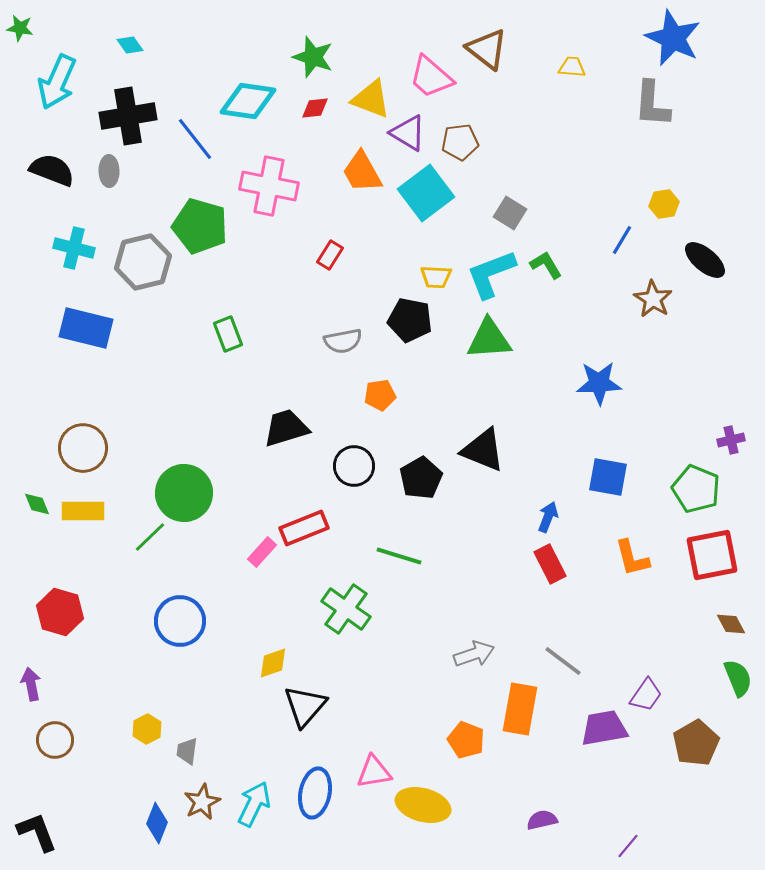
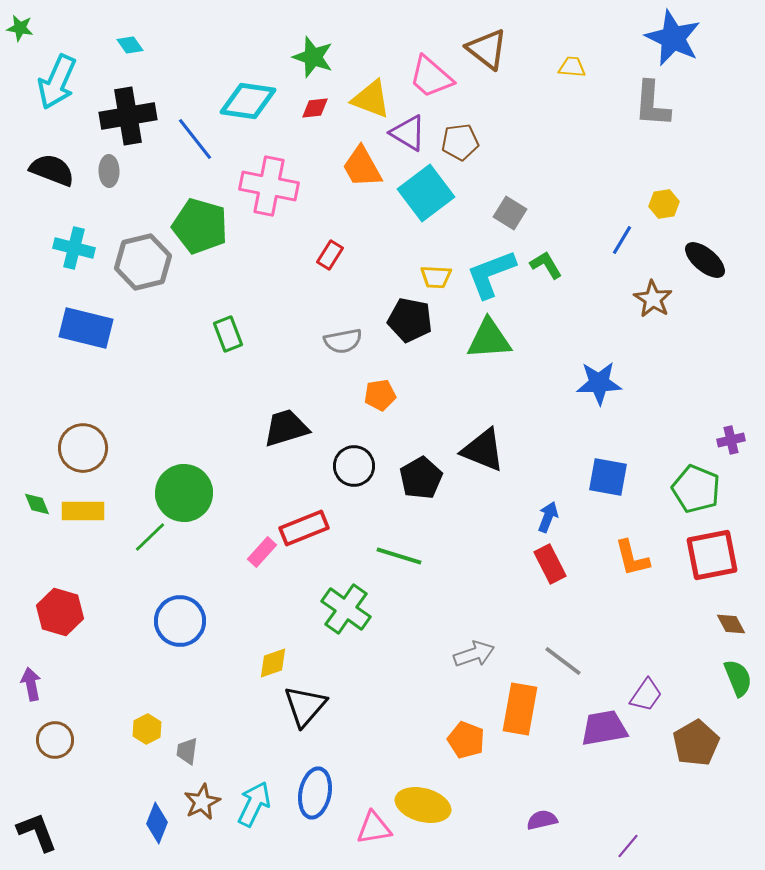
orange trapezoid at (362, 172): moved 5 px up
pink triangle at (374, 772): moved 56 px down
